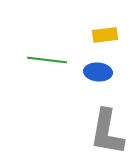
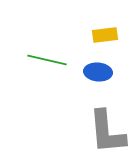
green line: rotated 6 degrees clockwise
gray L-shape: rotated 15 degrees counterclockwise
